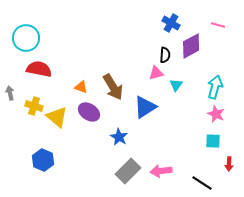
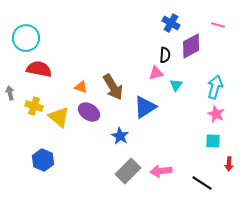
yellow triangle: moved 2 px right
blue star: moved 1 px right, 1 px up
